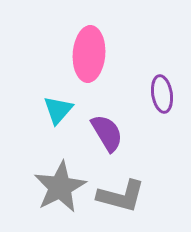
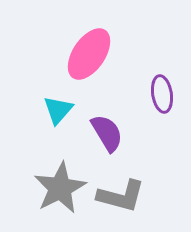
pink ellipse: rotated 30 degrees clockwise
gray star: moved 1 px down
